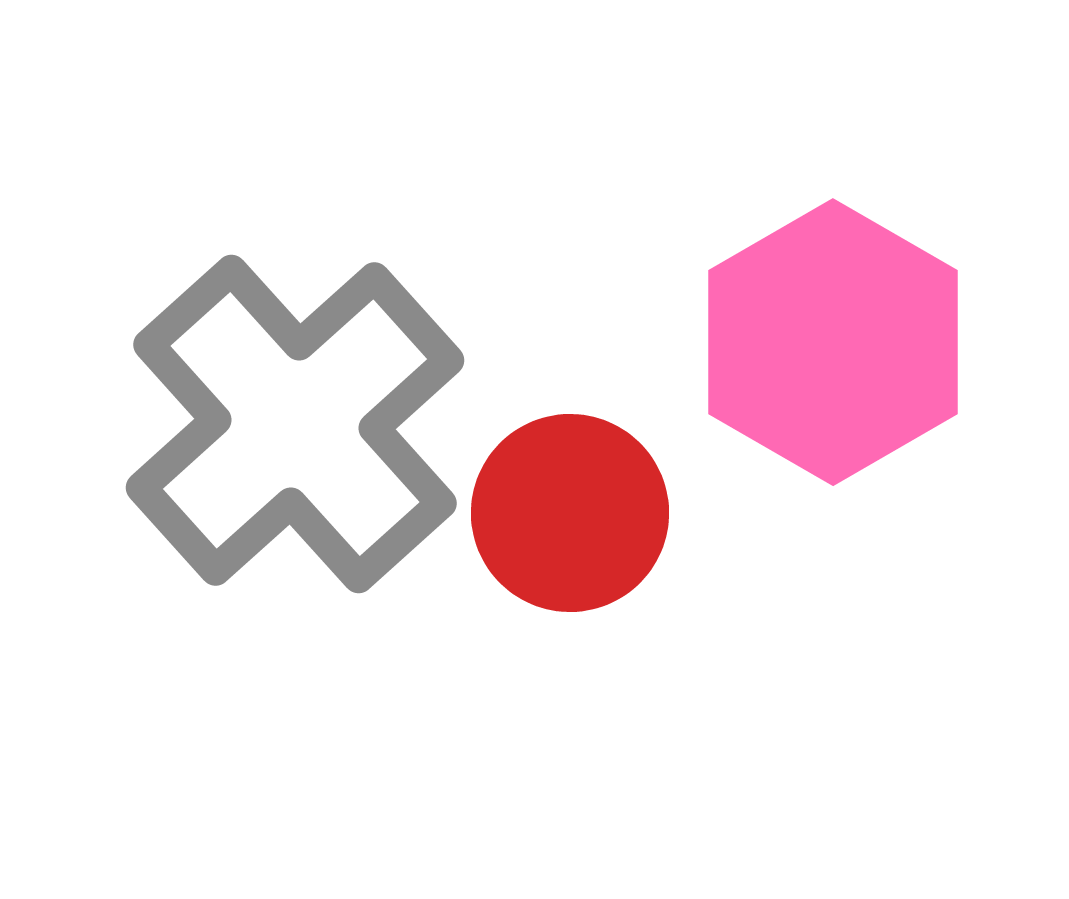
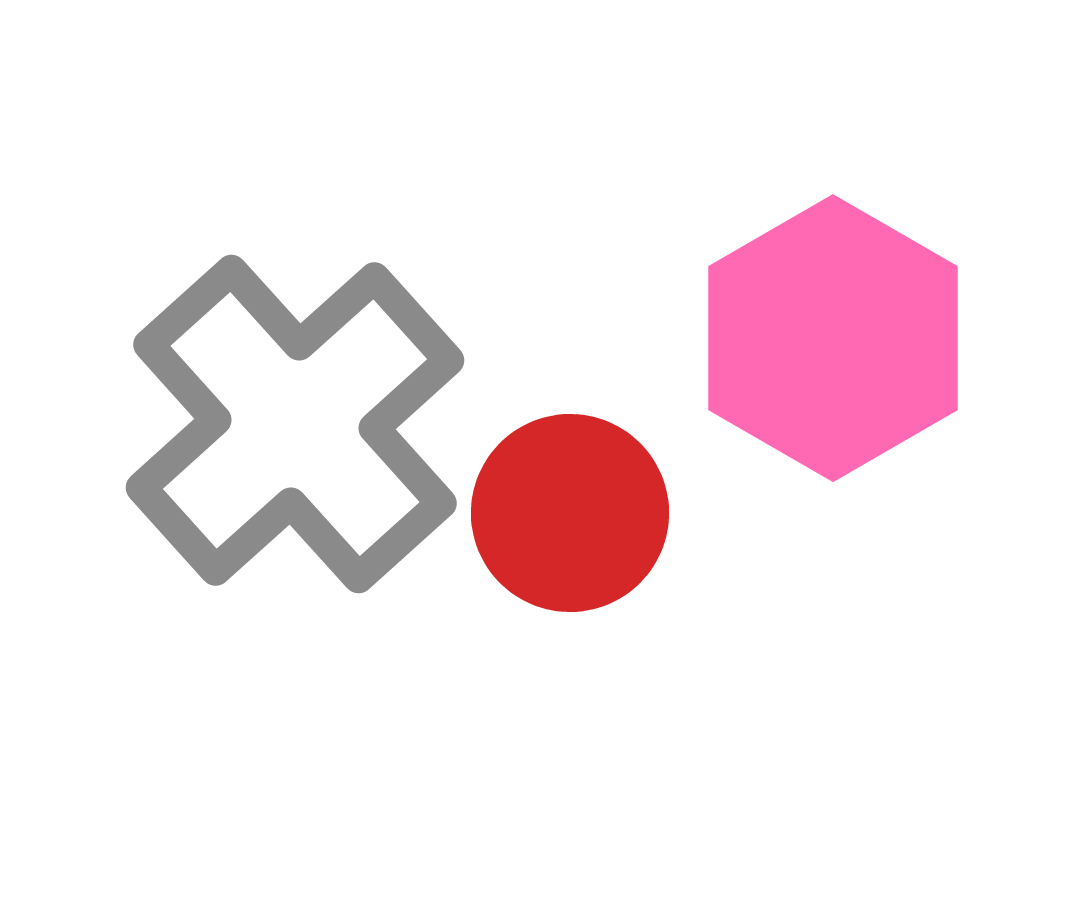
pink hexagon: moved 4 px up
